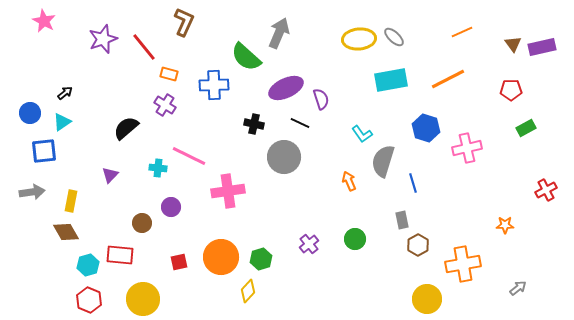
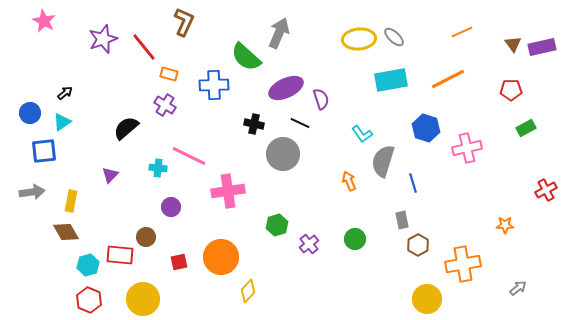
gray circle at (284, 157): moved 1 px left, 3 px up
brown circle at (142, 223): moved 4 px right, 14 px down
green hexagon at (261, 259): moved 16 px right, 34 px up
